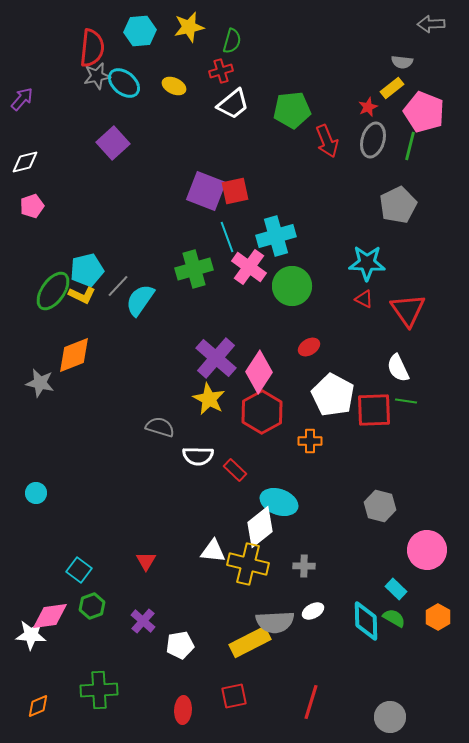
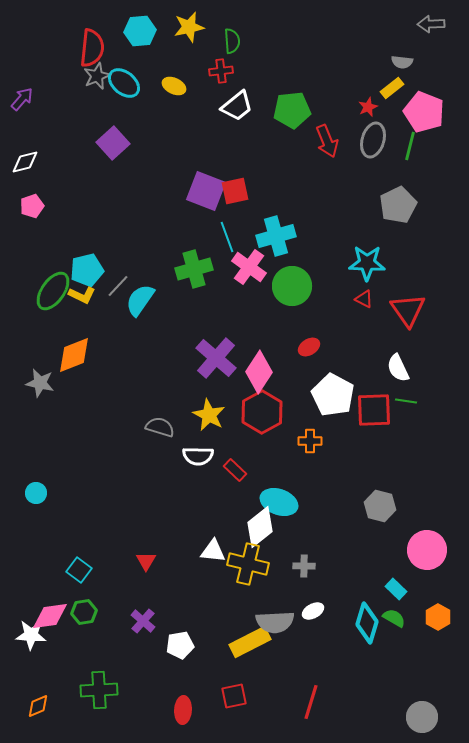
green semicircle at (232, 41): rotated 20 degrees counterclockwise
red cross at (221, 71): rotated 10 degrees clockwise
gray star at (97, 76): rotated 12 degrees counterclockwise
white trapezoid at (233, 104): moved 4 px right, 2 px down
yellow star at (209, 399): moved 16 px down
green hexagon at (92, 606): moved 8 px left, 6 px down; rotated 10 degrees clockwise
cyan diamond at (366, 621): moved 1 px right, 2 px down; rotated 18 degrees clockwise
gray circle at (390, 717): moved 32 px right
